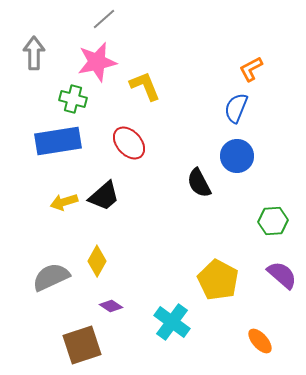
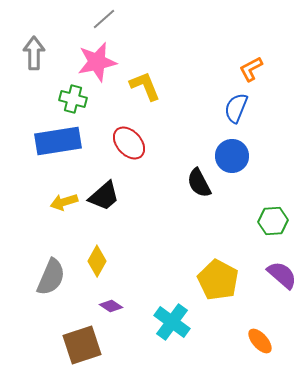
blue circle: moved 5 px left
gray semicircle: rotated 138 degrees clockwise
